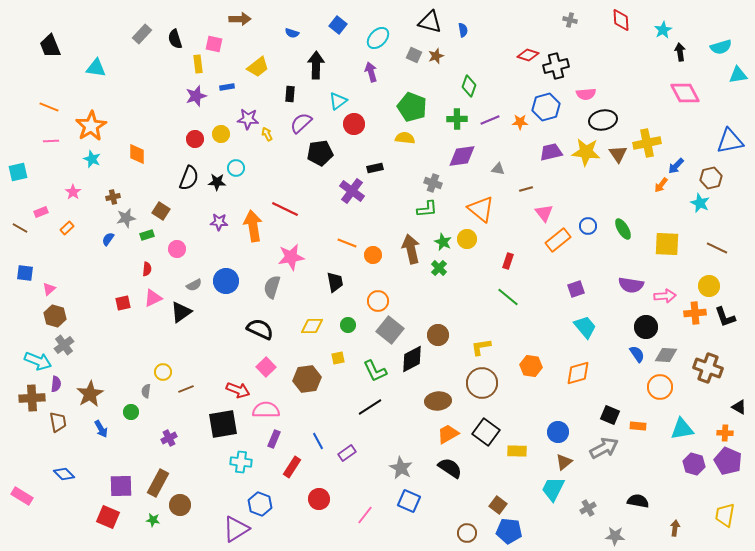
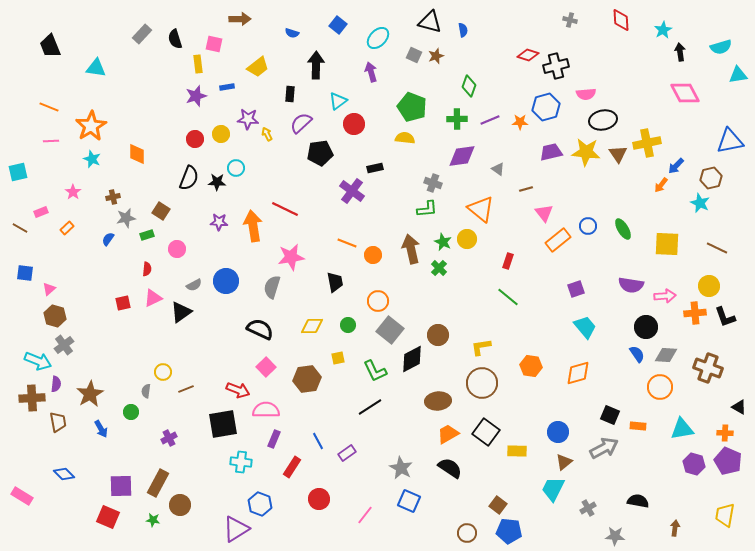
gray triangle at (498, 169): rotated 24 degrees clockwise
